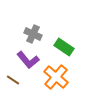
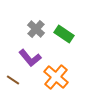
gray cross: moved 3 px right, 5 px up; rotated 18 degrees clockwise
green rectangle: moved 13 px up
purple L-shape: moved 2 px right, 2 px up
